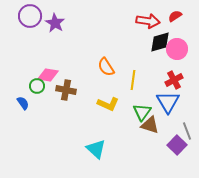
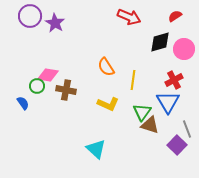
red arrow: moved 19 px left, 4 px up; rotated 15 degrees clockwise
pink circle: moved 7 px right
gray line: moved 2 px up
